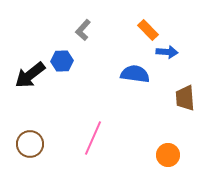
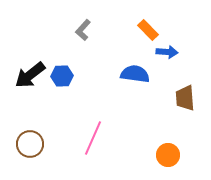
blue hexagon: moved 15 px down
